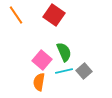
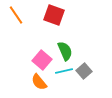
red square: rotated 15 degrees counterclockwise
green semicircle: moved 1 px right, 1 px up
orange semicircle: rotated 48 degrees counterclockwise
